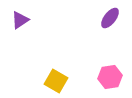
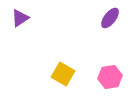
purple triangle: moved 2 px up
yellow square: moved 7 px right, 7 px up
